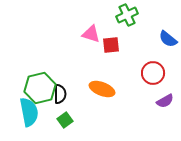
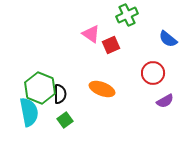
pink triangle: rotated 18 degrees clockwise
red square: rotated 18 degrees counterclockwise
green hexagon: rotated 24 degrees counterclockwise
